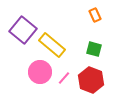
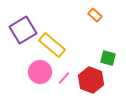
orange rectangle: rotated 24 degrees counterclockwise
purple square: rotated 20 degrees clockwise
green square: moved 14 px right, 9 px down
